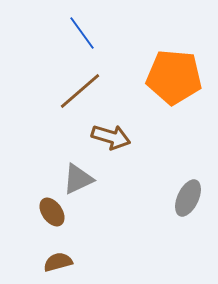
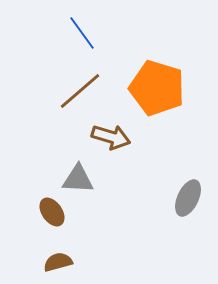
orange pentagon: moved 17 px left, 11 px down; rotated 12 degrees clockwise
gray triangle: rotated 28 degrees clockwise
